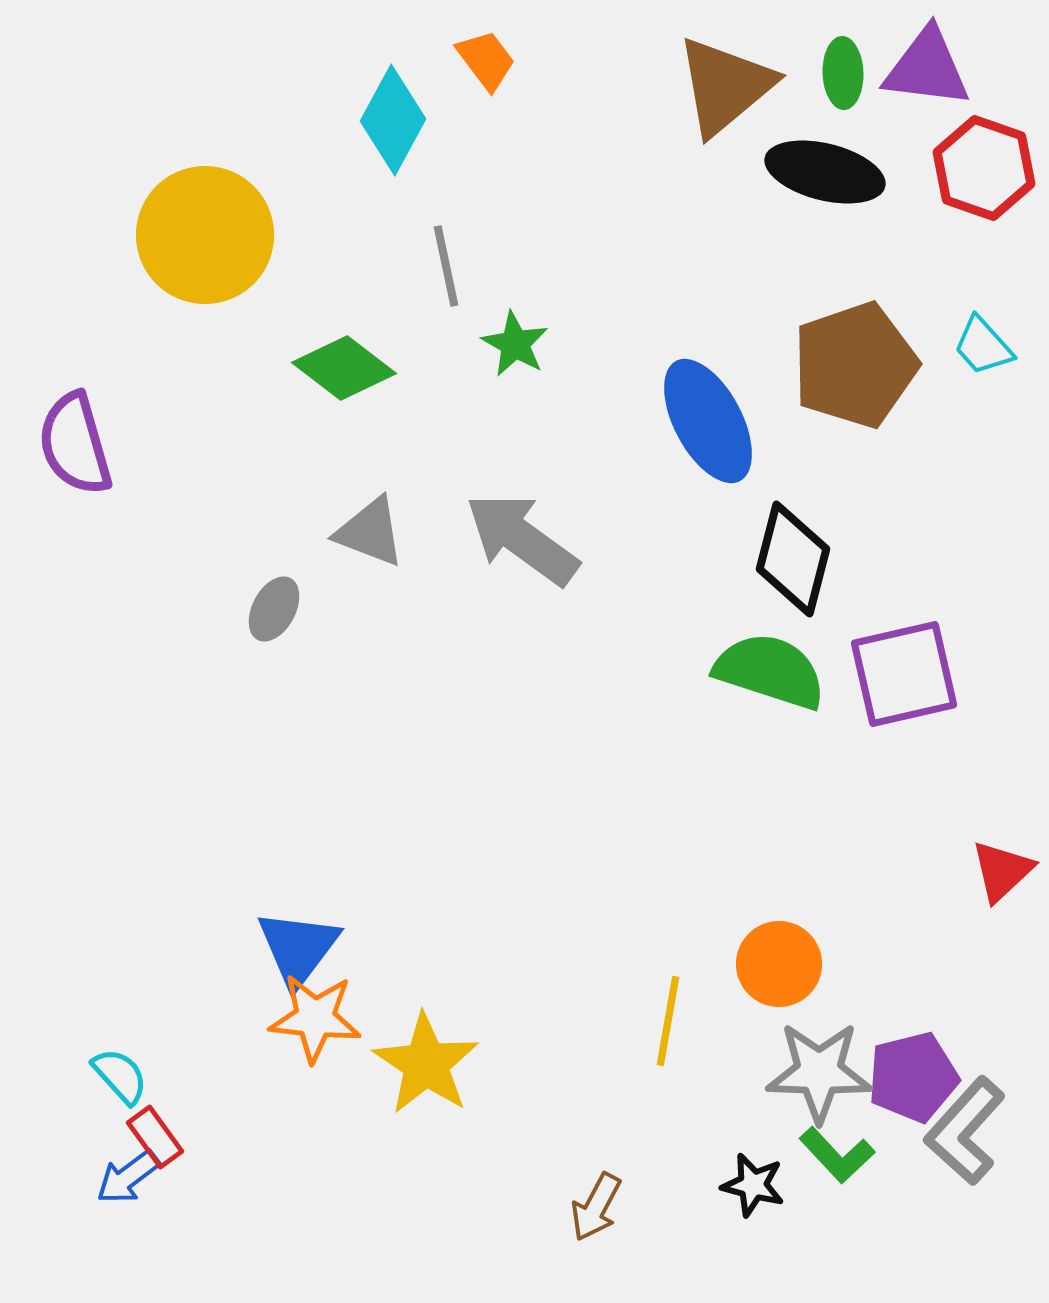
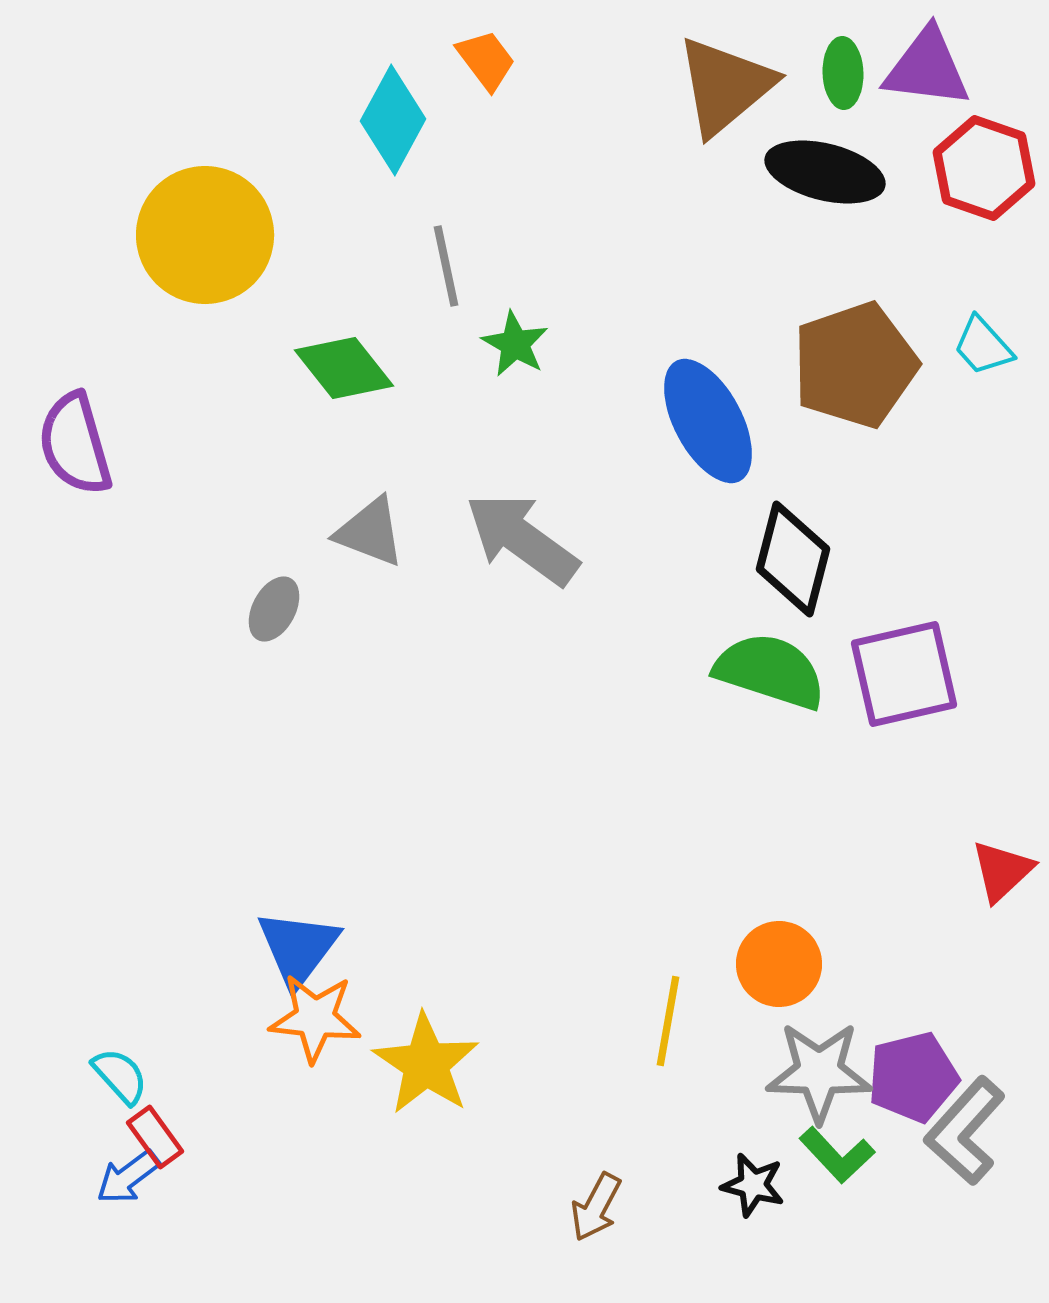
green diamond: rotated 14 degrees clockwise
